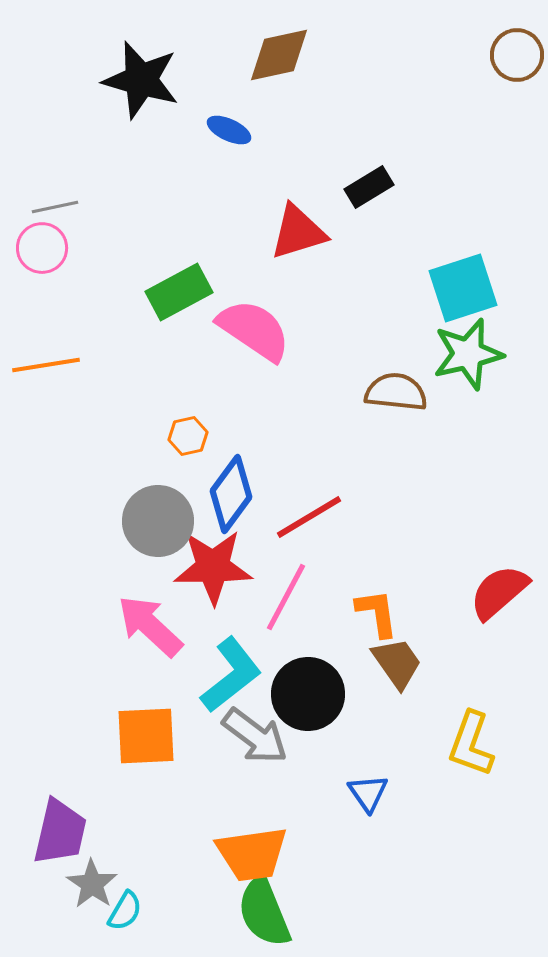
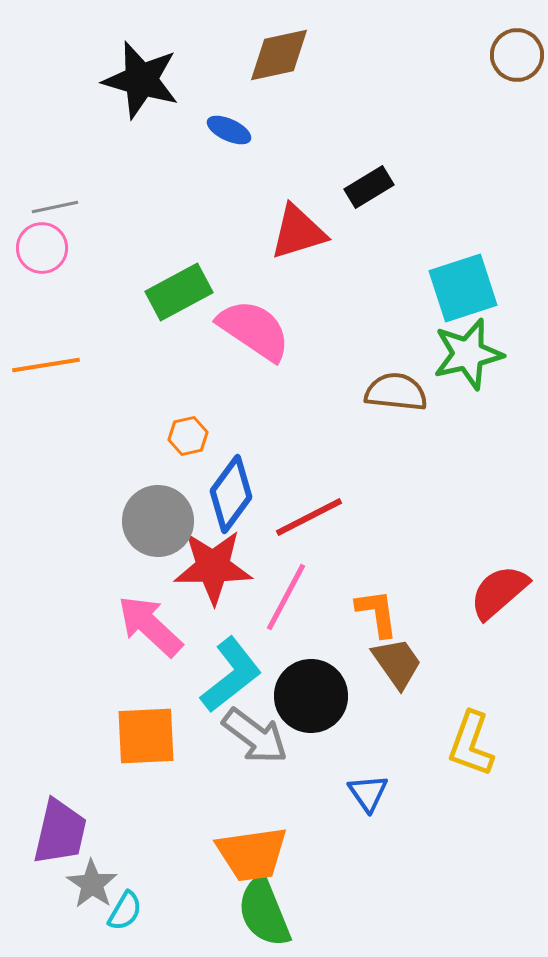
red line: rotated 4 degrees clockwise
black circle: moved 3 px right, 2 px down
